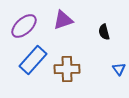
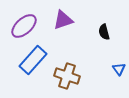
brown cross: moved 7 px down; rotated 20 degrees clockwise
